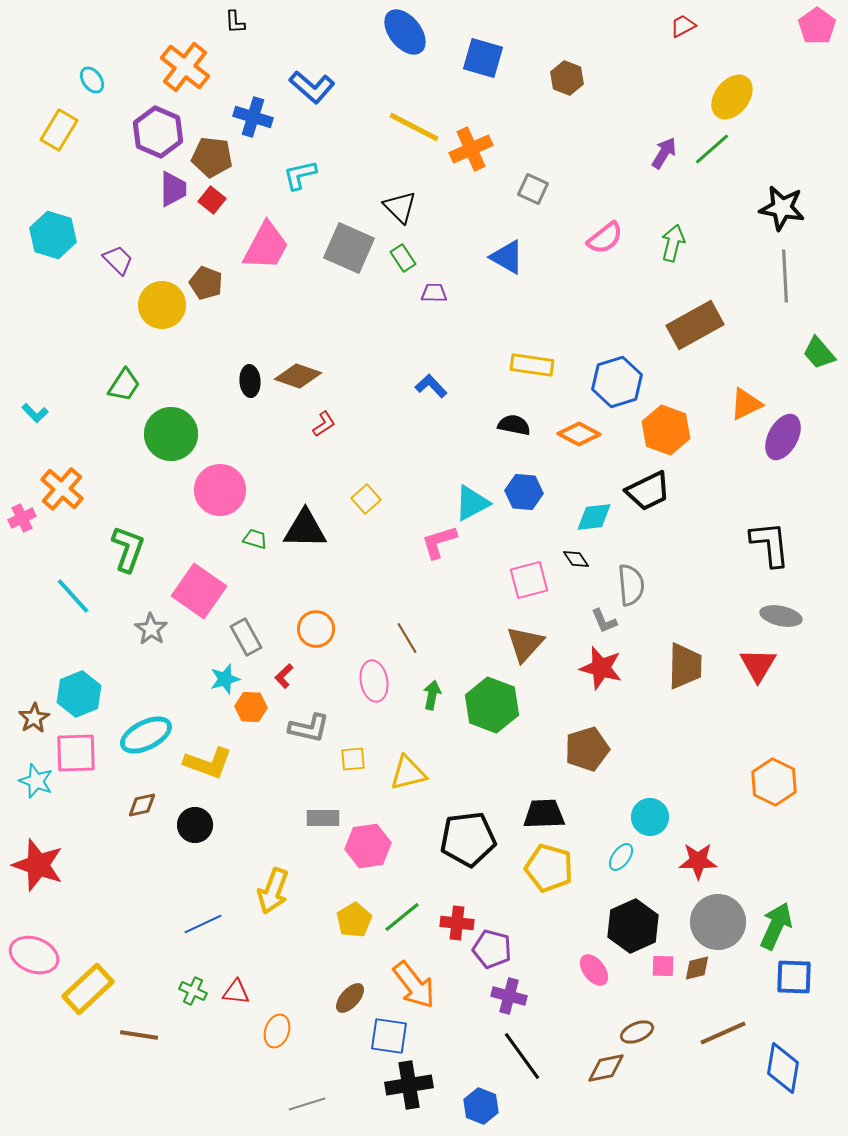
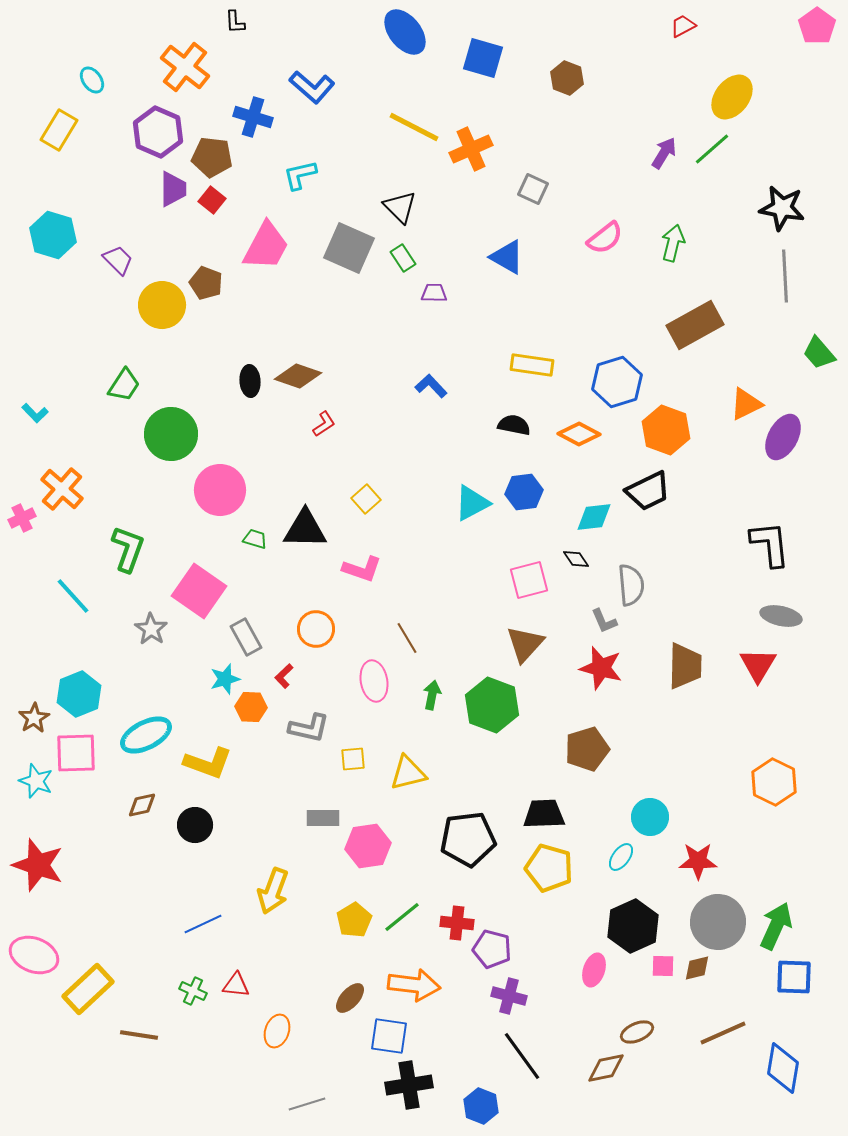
blue hexagon at (524, 492): rotated 12 degrees counterclockwise
pink L-shape at (439, 542): moved 77 px left, 27 px down; rotated 144 degrees counterclockwise
pink ellipse at (594, 970): rotated 56 degrees clockwise
orange arrow at (414, 985): rotated 45 degrees counterclockwise
red triangle at (236, 992): moved 7 px up
